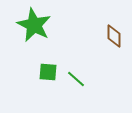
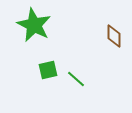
green square: moved 2 px up; rotated 18 degrees counterclockwise
